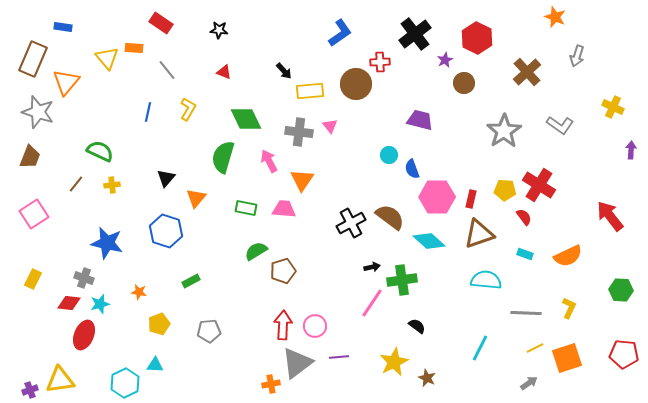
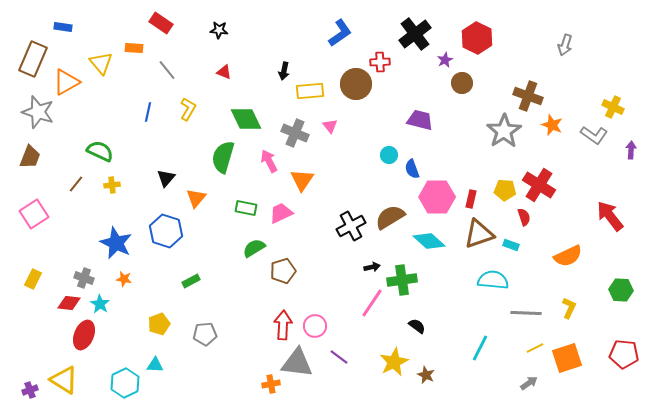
orange star at (555, 17): moved 3 px left, 108 px down
gray arrow at (577, 56): moved 12 px left, 11 px up
yellow triangle at (107, 58): moved 6 px left, 5 px down
black arrow at (284, 71): rotated 54 degrees clockwise
brown cross at (527, 72): moved 1 px right, 24 px down; rotated 28 degrees counterclockwise
orange triangle at (66, 82): rotated 20 degrees clockwise
brown circle at (464, 83): moved 2 px left
gray L-shape at (560, 125): moved 34 px right, 10 px down
gray cross at (299, 132): moved 4 px left, 1 px down; rotated 16 degrees clockwise
pink trapezoid at (284, 209): moved 3 px left, 4 px down; rotated 30 degrees counterclockwise
brown semicircle at (390, 217): rotated 68 degrees counterclockwise
red semicircle at (524, 217): rotated 18 degrees clockwise
black cross at (351, 223): moved 3 px down
blue star at (107, 243): moved 9 px right; rotated 12 degrees clockwise
green semicircle at (256, 251): moved 2 px left, 3 px up
cyan rectangle at (525, 254): moved 14 px left, 9 px up
cyan semicircle at (486, 280): moved 7 px right
orange star at (139, 292): moved 15 px left, 13 px up
cyan star at (100, 304): rotated 24 degrees counterclockwise
gray pentagon at (209, 331): moved 4 px left, 3 px down
purple line at (339, 357): rotated 42 degrees clockwise
gray triangle at (297, 363): rotated 44 degrees clockwise
brown star at (427, 378): moved 1 px left, 3 px up
yellow triangle at (60, 380): moved 4 px right; rotated 40 degrees clockwise
